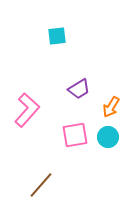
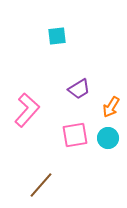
cyan circle: moved 1 px down
